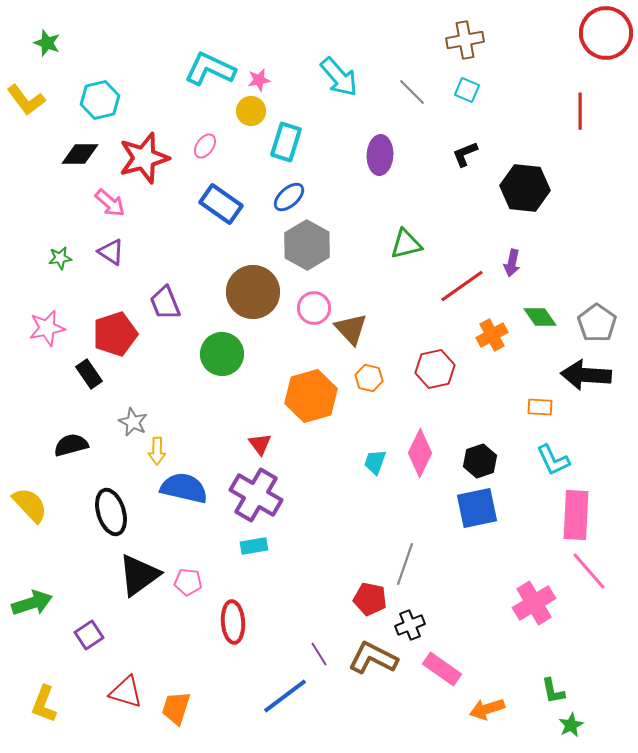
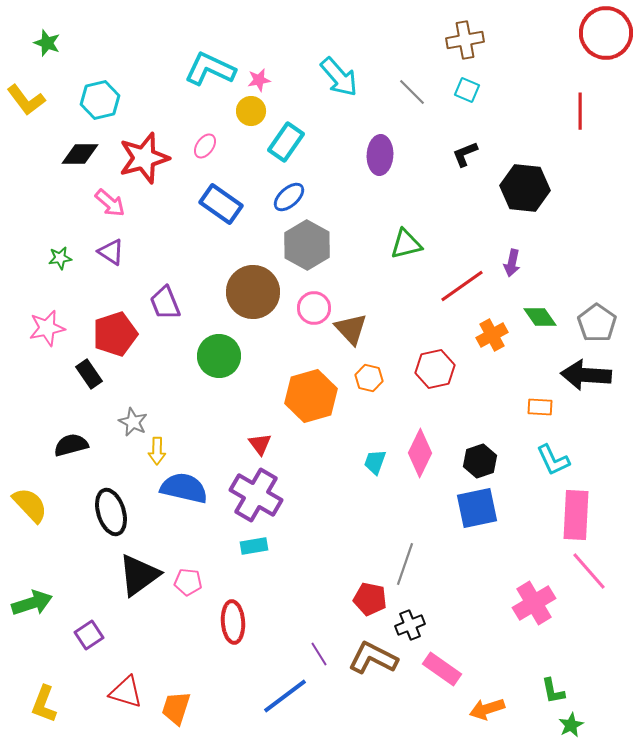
cyan rectangle at (286, 142): rotated 18 degrees clockwise
green circle at (222, 354): moved 3 px left, 2 px down
